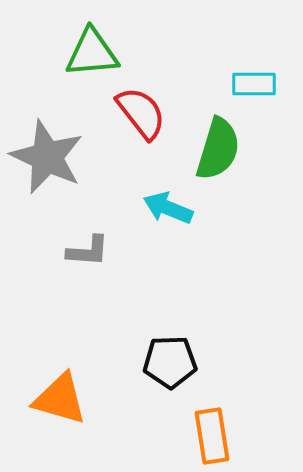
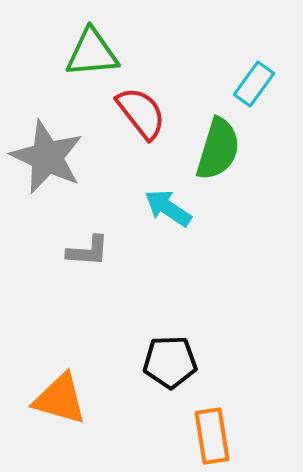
cyan rectangle: rotated 54 degrees counterclockwise
cyan arrow: rotated 12 degrees clockwise
